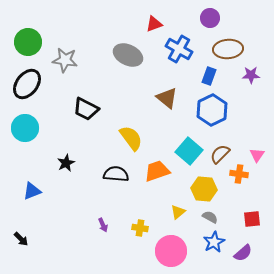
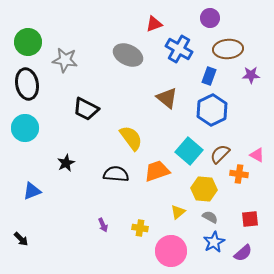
black ellipse: rotated 48 degrees counterclockwise
pink triangle: rotated 35 degrees counterclockwise
red square: moved 2 px left
